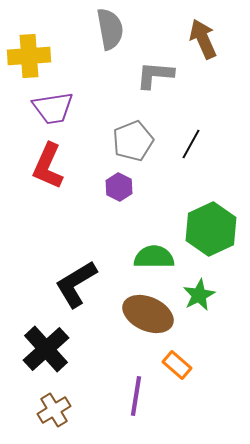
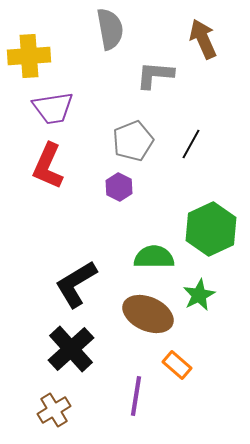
black cross: moved 25 px right
